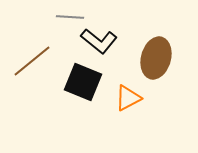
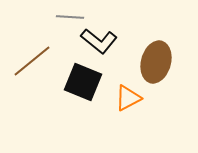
brown ellipse: moved 4 px down
